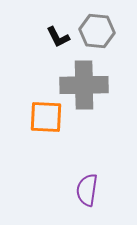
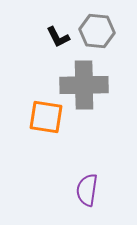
orange square: rotated 6 degrees clockwise
